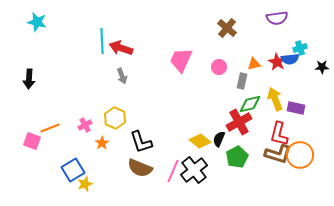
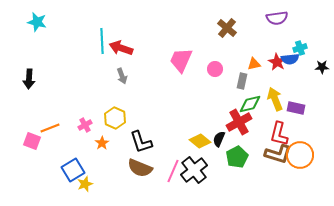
pink circle: moved 4 px left, 2 px down
